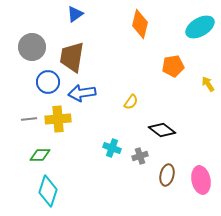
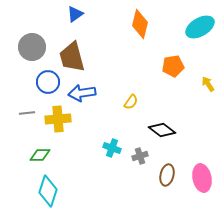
brown trapezoid: rotated 24 degrees counterclockwise
gray line: moved 2 px left, 6 px up
pink ellipse: moved 1 px right, 2 px up
